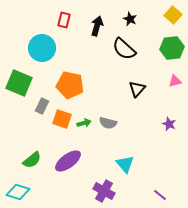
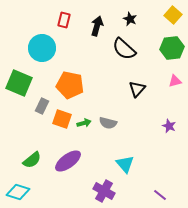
purple star: moved 2 px down
